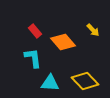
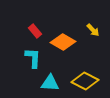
orange diamond: rotated 20 degrees counterclockwise
cyan L-shape: rotated 10 degrees clockwise
yellow diamond: rotated 20 degrees counterclockwise
